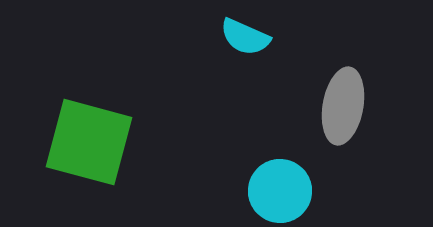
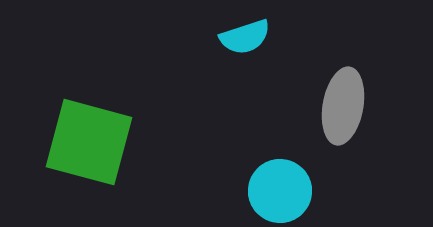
cyan semicircle: rotated 42 degrees counterclockwise
